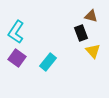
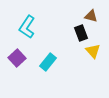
cyan L-shape: moved 11 px right, 5 px up
purple square: rotated 12 degrees clockwise
